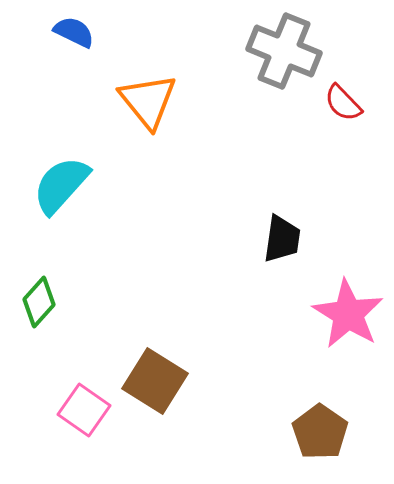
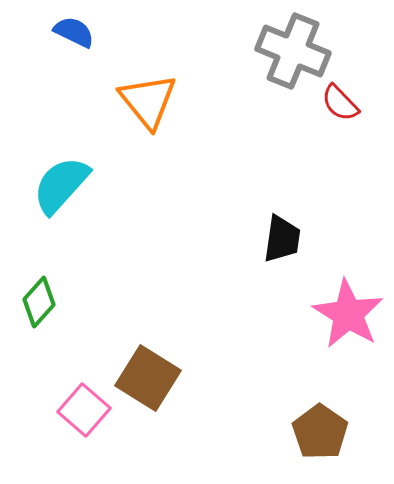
gray cross: moved 9 px right
red semicircle: moved 3 px left
brown square: moved 7 px left, 3 px up
pink square: rotated 6 degrees clockwise
